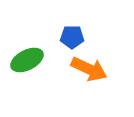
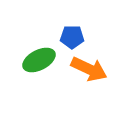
green ellipse: moved 12 px right
